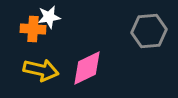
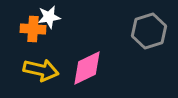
gray hexagon: rotated 12 degrees counterclockwise
